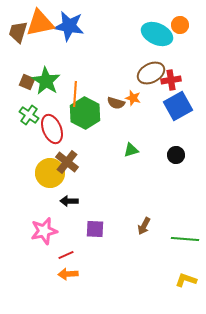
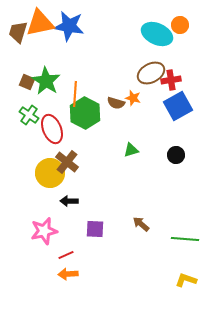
brown arrow: moved 3 px left, 2 px up; rotated 102 degrees clockwise
